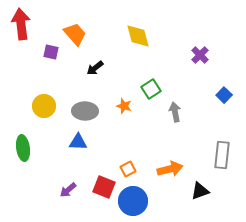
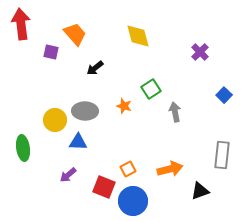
purple cross: moved 3 px up
yellow circle: moved 11 px right, 14 px down
purple arrow: moved 15 px up
